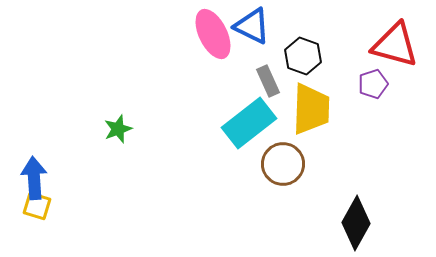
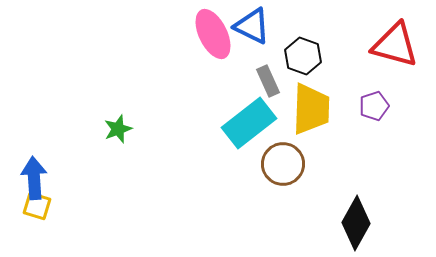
purple pentagon: moved 1 px right, 22 px down
